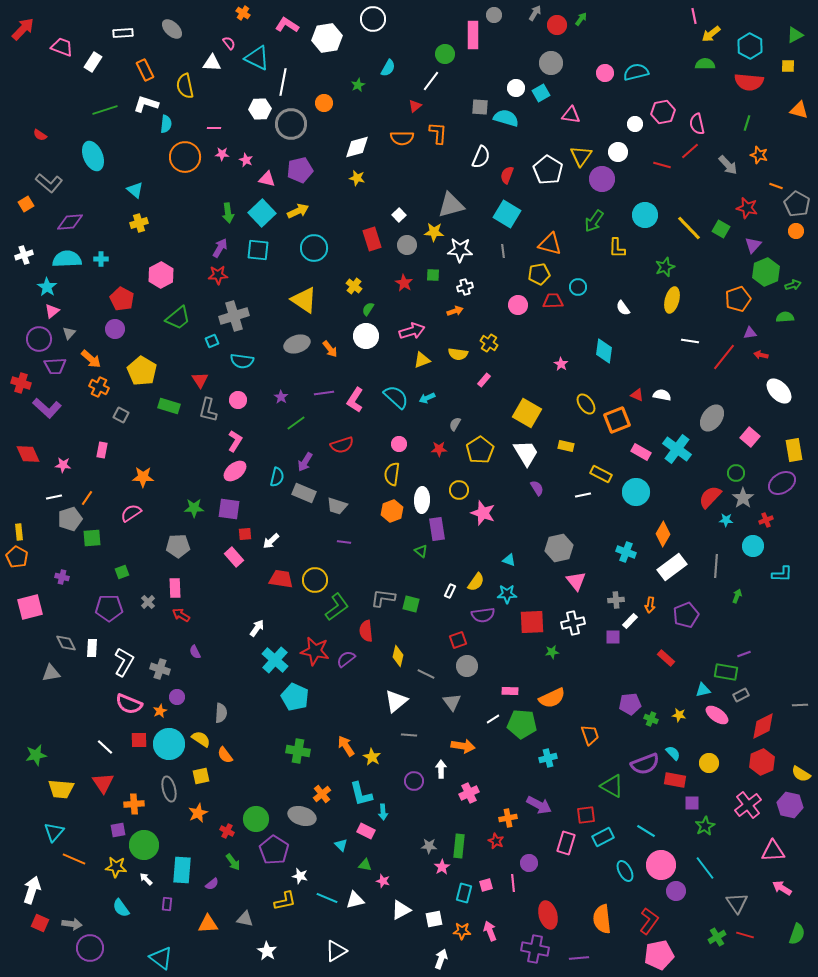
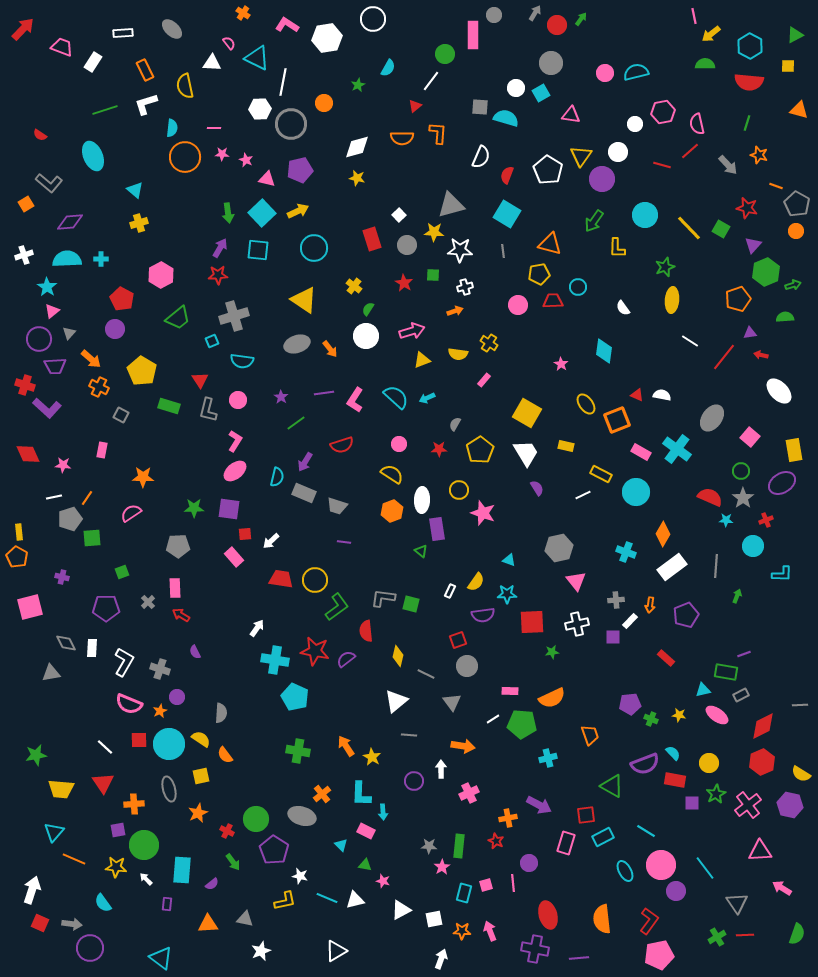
white L-shape at (146, 104): rotated 35 degrees counterclockwise
cyan semicircle at (166, 124): moved 6 px right, 4 px down
yellow ellipse at (672, 300): rotated 10 degrees counterclockwise
white line at (690, 341): rotated 24 degrees clockwise
red cross at (21, 383): moved 4 px right, 2 px down
green circle at (736, 473): moved 5 px right, 2 px up
yellow semicircle at (392, 474): rotated 115 degrees clockwise
white line at (583, 495): rotated 14 degrees counterclockwise
red semicircle at (710, 497): rotated 70 degrees clockwise
purple pentagon at (109, 608): moved 3 px left
white cross at (573, 623): moved 4 px right, 1 px down
cyan cross at (275, 660): rotated 32 degrees counterclockwise
cyan L-shape at (361, 794): rotated 16 degrees clockwise
green star at (705, 826): moved 11 px right, 32 px up
pink triangle at (773, 851): moved 13 px left
cyan semicircle at (121, 908): moved 18 px left, 5 px up
red line at (745, 935): rotated 18 degrees counterclockwise
white star at (267, 951): moved 6 px left; rotated 18 degrees clockwise
